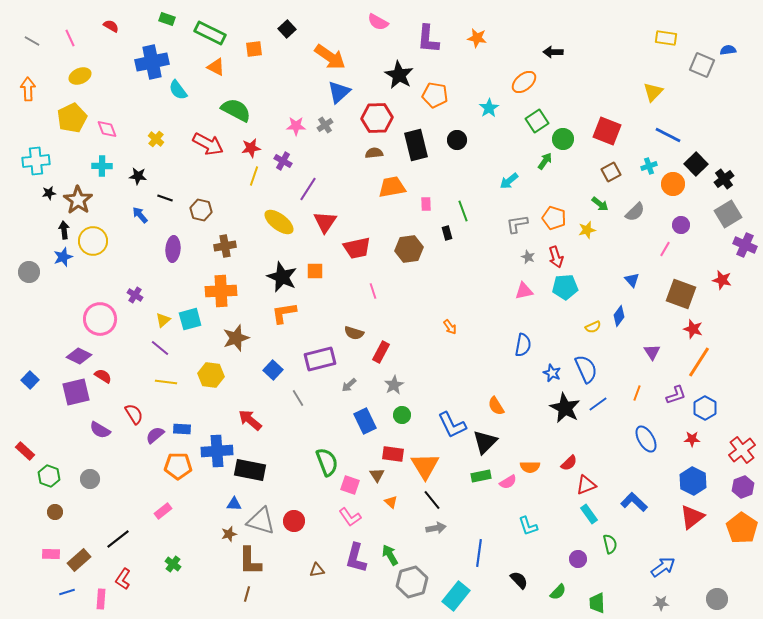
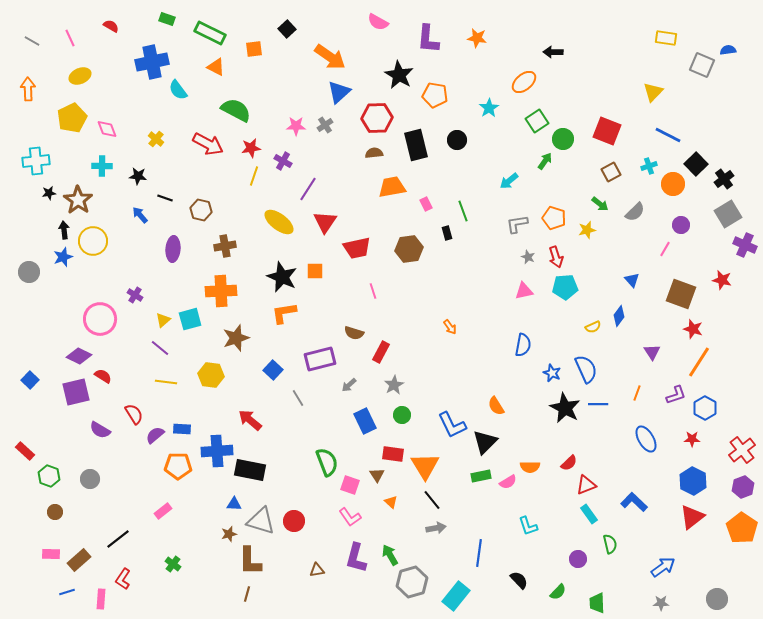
pink rectangle at (426, 204): rotated 24 degrees counterclockwise
blue line at (598, 404): rotated 36 degrees clockwise
